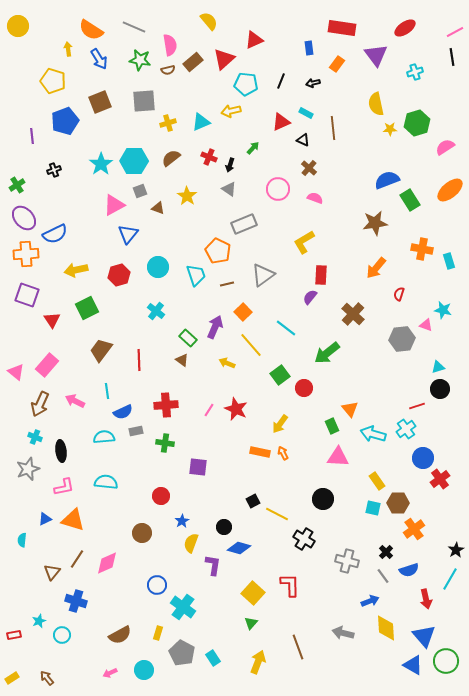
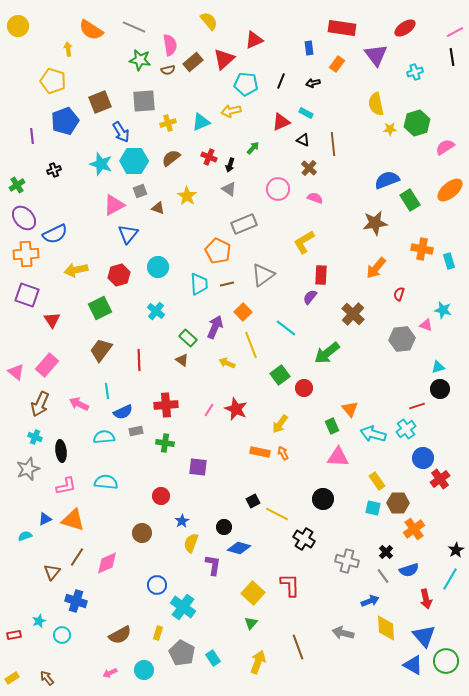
blue arrow at (99, 59): moved 22 px right, 73 px down
brown line at (333, 128): moved 16 px down
cyan star at (101, 164): rotated 20 degrees counterclockwise
cyan trapezoid at (196, 275): moved 3 px right, 9 px down; rotated 15 degrees clockwise
green square at (87, 308): moved 13 px right
yellow line at (251, 345): rotated 20 degrees clockwise
pink arrow at (75, 401): moved 4 px right, 3 px down
pink L-shape at (64, 487): moved 2 px right, 1 px up
cyan semicircle at (22, 540): moved 3 px right, 4 px up; rotated 64 degrees clockwise
brown line at (77, 559): moved 2 px up
